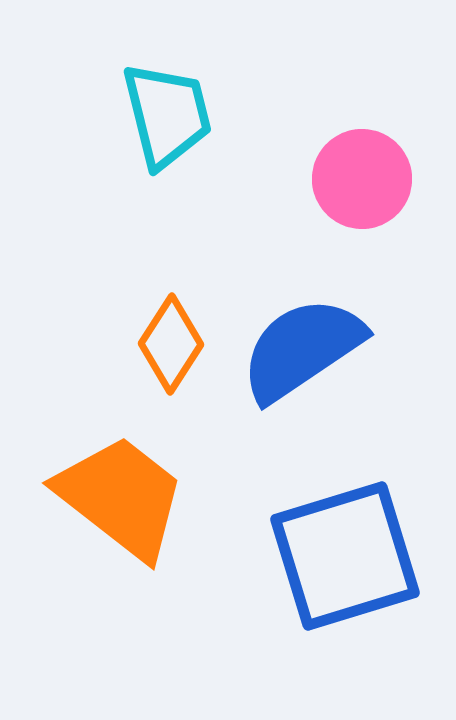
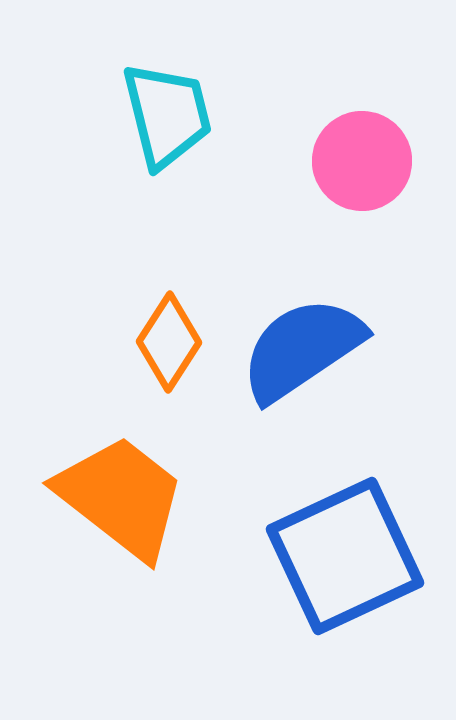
pink circle: moved 18 px up
orange diamond: moved 2 px left, 2 px up
blue square: rotated 8 degrees counterclockwise
